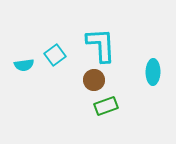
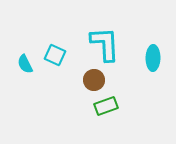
cyan L-shape: moved 4 px right, 1 px up
cyan square: rotated 30 degrees counterclockwise
cyan semicircle: moved 1 px right, 1 px up; rotated 72 degrees clockwise
cyan ellipse: moved 14 px up
